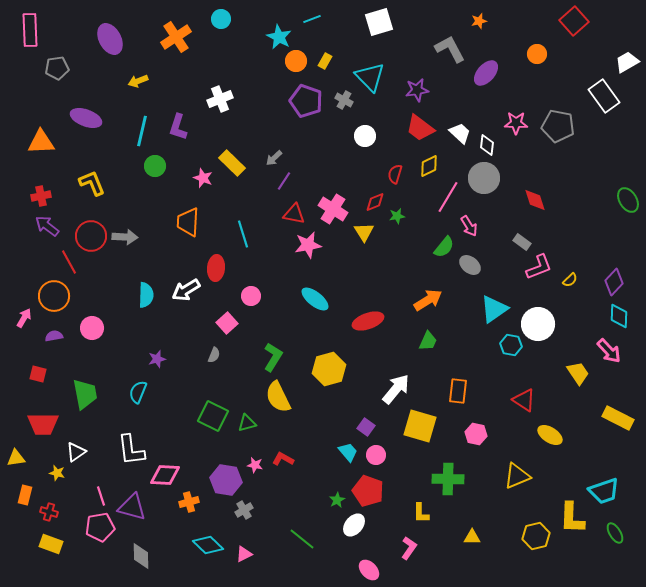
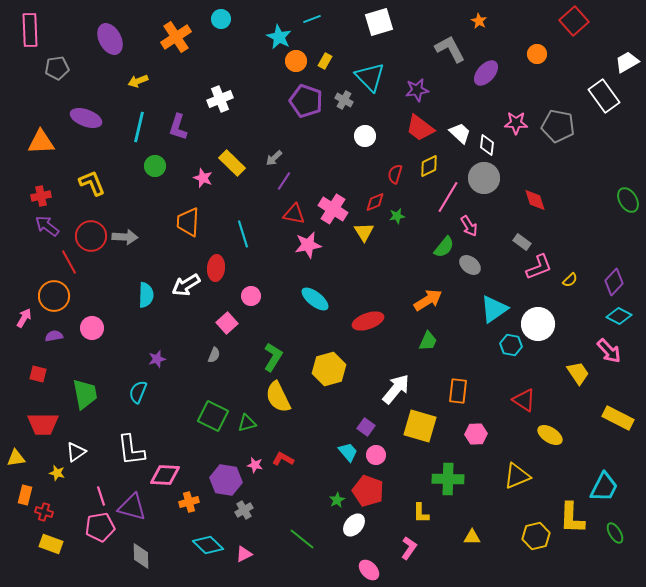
orange star at (479, 21): rotated 28 degrees counterclockwise
cyan line at (142, 131): moved 3 px left, 4 px up
white arrow at (186, 290): moved 5 px up
cyan diamond at (619, 316): rotated 65 degrees counterclockwise
pink hexagon at (476, 434): rotated 15 degrees counterclockwise
cyan trapezoid at (604, 491): moved 4 px up; rotated 44 degrees counterclockwise
red cross at (49, 512): moved 5 px left
